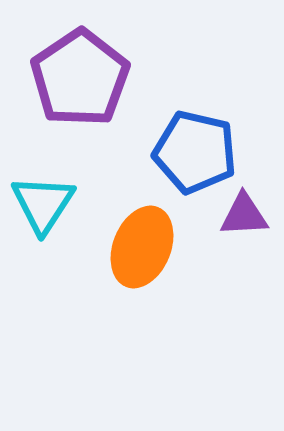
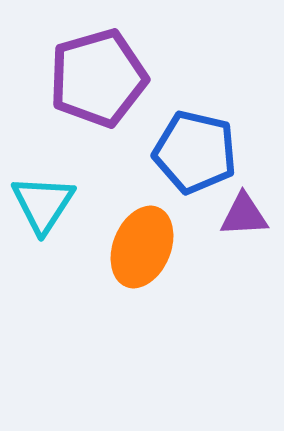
purple pentagon: moved 18 px right; rotated 18 degrees clockwise
